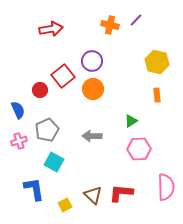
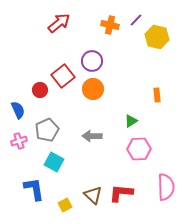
red arrow: moved 8 px right, 6 px up; rotated 30 degrees counterclockwise
yellow hexagon: moved 25 px up
